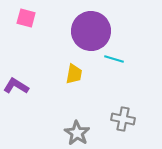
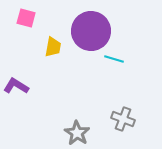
yellow trapezoid: moved 21 px left, 27 px up
gray cross: rotated 10 degrees clockwise
